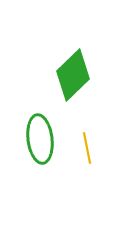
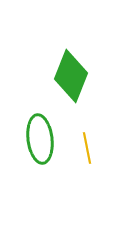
green diamond: moved 2 px left, 1 px down; rotated 24 degrees counterclockwise
